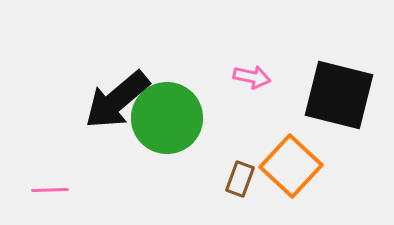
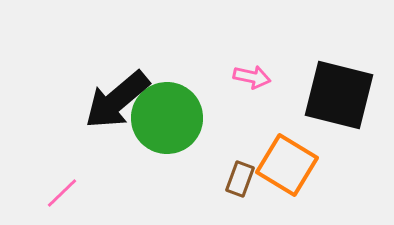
orange square: moved 4 px left, 1 px up; rotated 12 degrees counterclockwise
pink line: moved 12 px right, 3 px down; rotated 42 degrees counterclockwise
